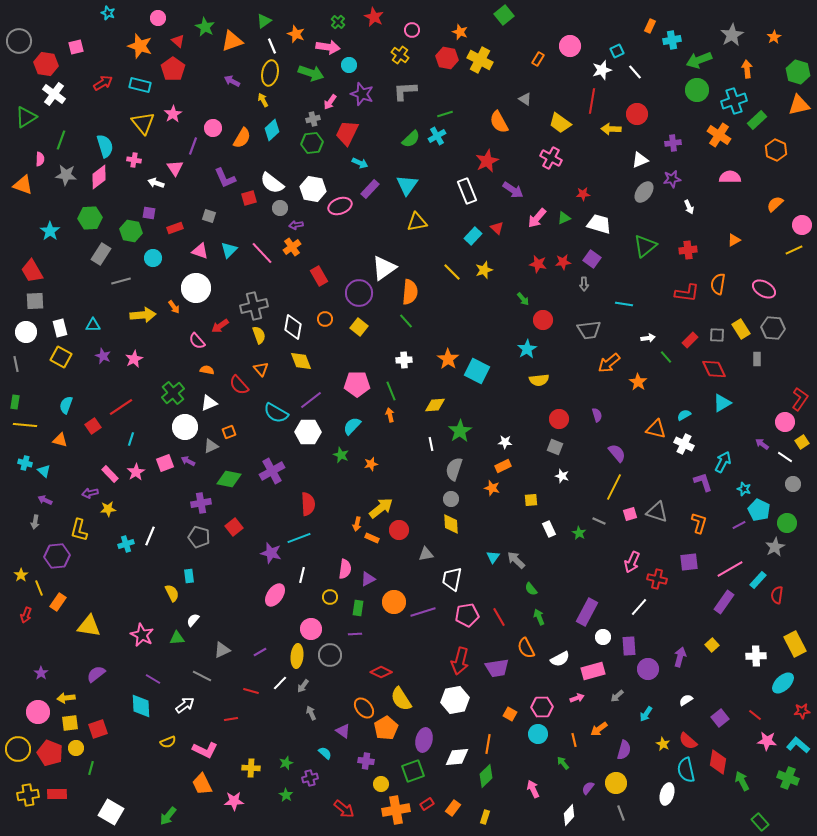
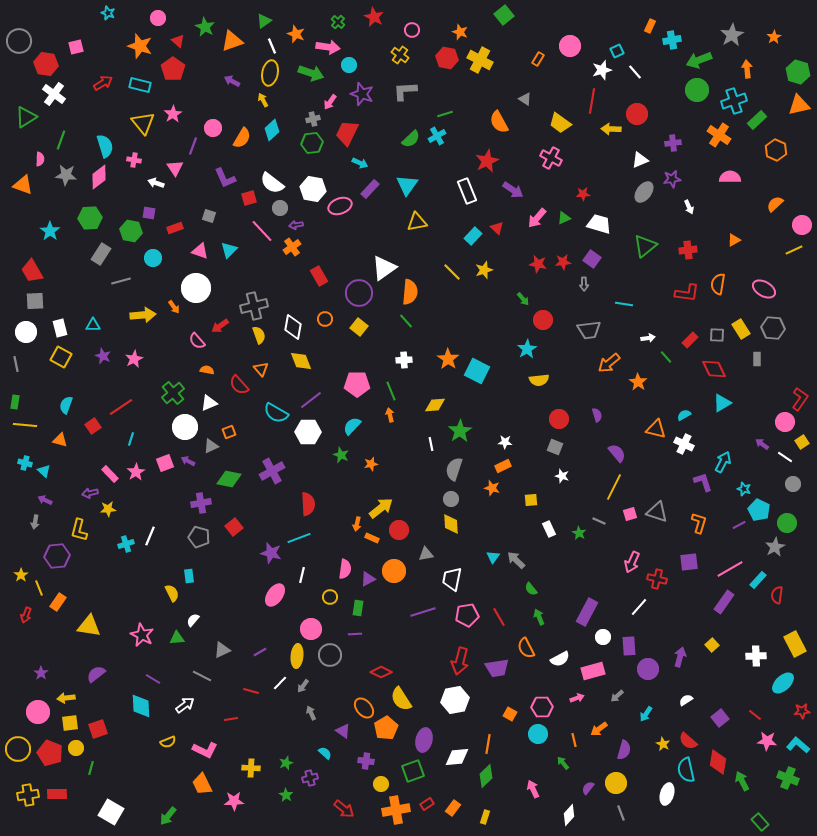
pink line at (262, 253): moved 22 px up
orange circle at (394, 602): moved 31 px up
